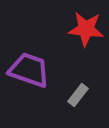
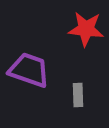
gray rectangle: rotated 40 degrees counterclockwise
